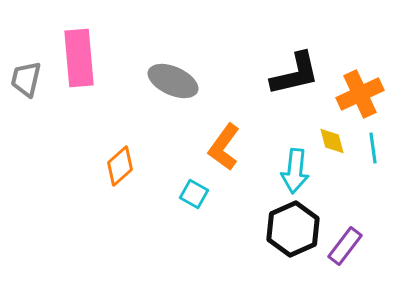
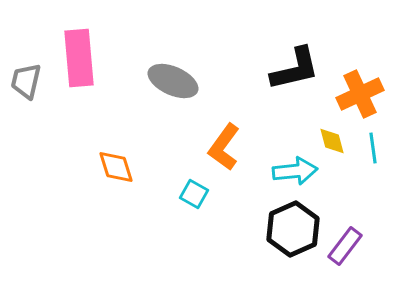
black L-shape: moved 5 px up
gray trapezoid: moved 2 px down
orange diamond: moved 4 px left, 1 px down; rotated 66 degrees counterclockwise
cyan arrow: rotated 102 degrees counterclockwise
